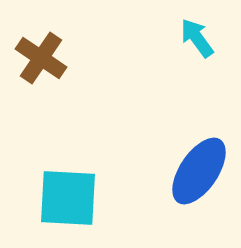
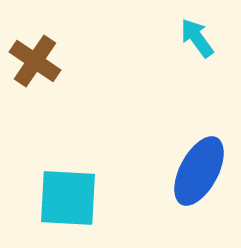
brown cross: moved 6 px left, 3 px down
blue ellipse: rotated 6 degrees counterclockwise
